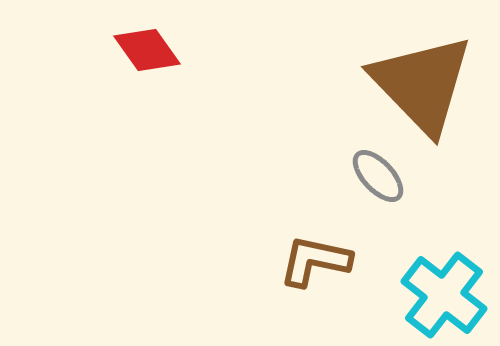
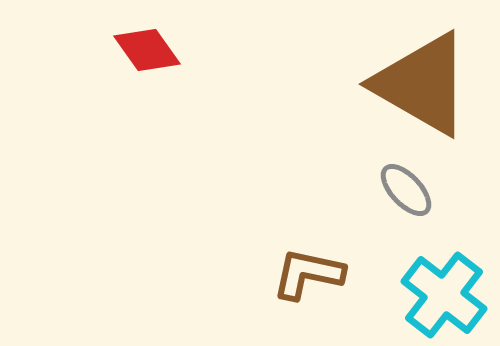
brown triangle: rotated 16 degrees counterclockwise
gray ellipse: moved 28 px right, 14 px down
brown L-shape: moved 7 px left, 13 px down
